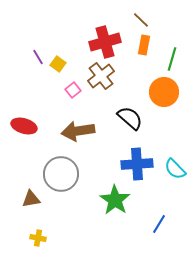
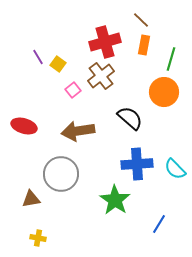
green line: moved 1 px left
